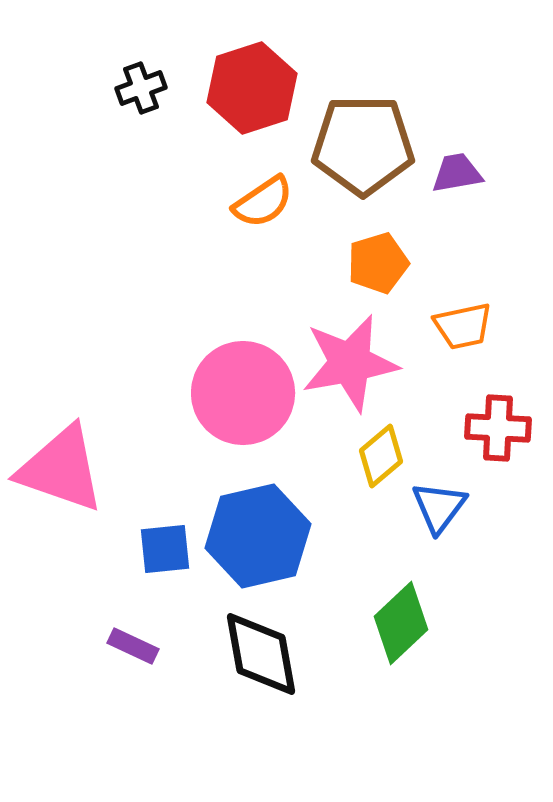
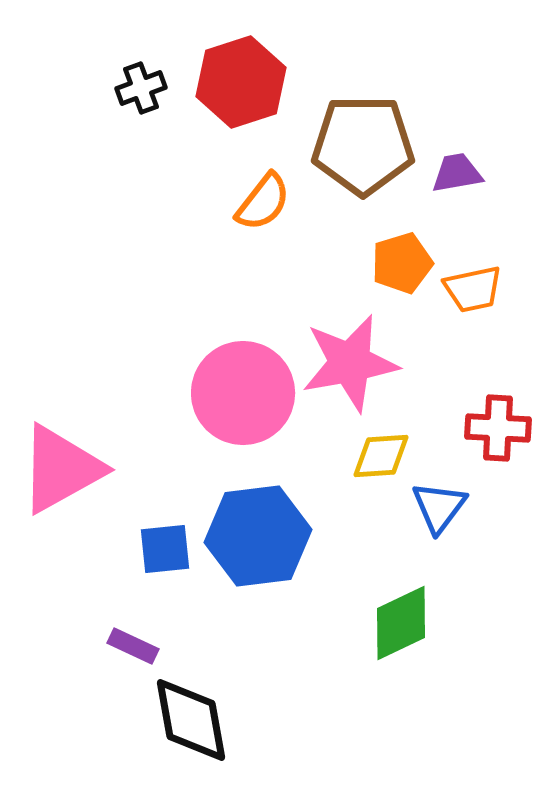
red hexagon: moved 11 px left, 6 px up
orange semicircle: rotated 18 degrees counterclockwise
orange pentagon: moved 24 px right
orange trapezoid: moved 10 px right, 37 px up
yellow diamond: rotated 36 degrees clockwise
pink triangle: rotated 48 degrees counterclockwise
blue hexagon: rotated 6 degrees clockwise
green diamond: rotated 18 degrees clockwise
black diamond: moved 70 px left, 66 px down
